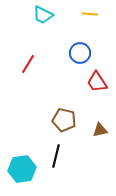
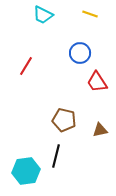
yellow line: rotated 14 degrees clockwise
red line: moved 2 px left, 2 px down
cyan hexagon: moved 4 px right, 2 px down
